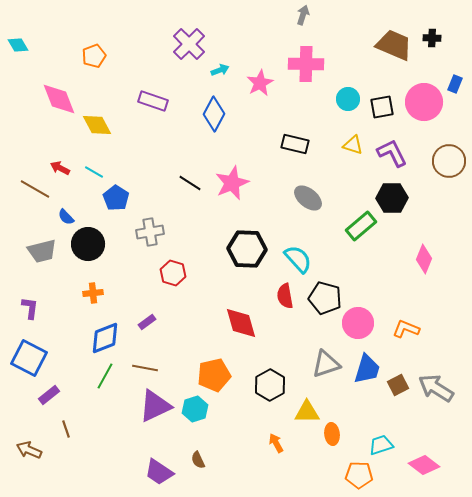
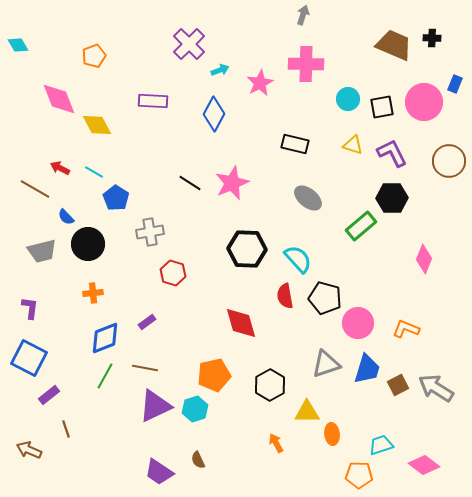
purple rectangle at (153, 101): rotated 16 degrees counterclockwise
